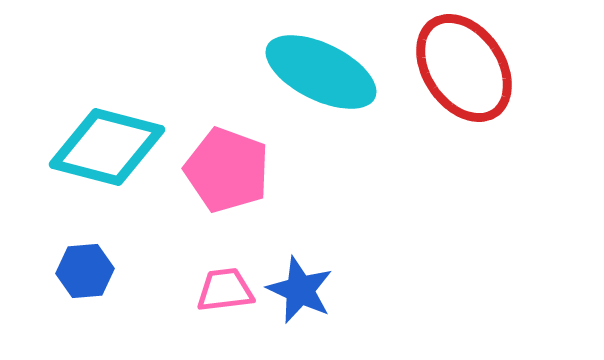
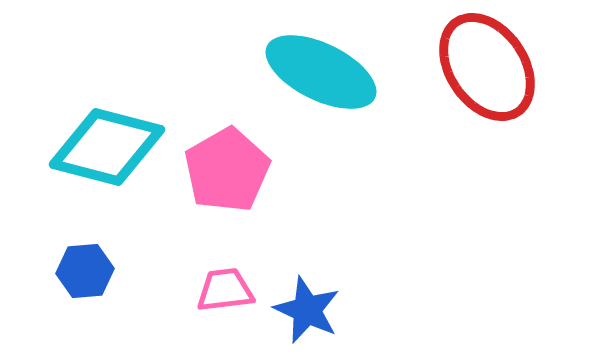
red ellipse: moved 23 px right, 1 px up
pink pentagon: rotated 22 degrees clockwise
blue star: moved 7 px right, 20 px down
